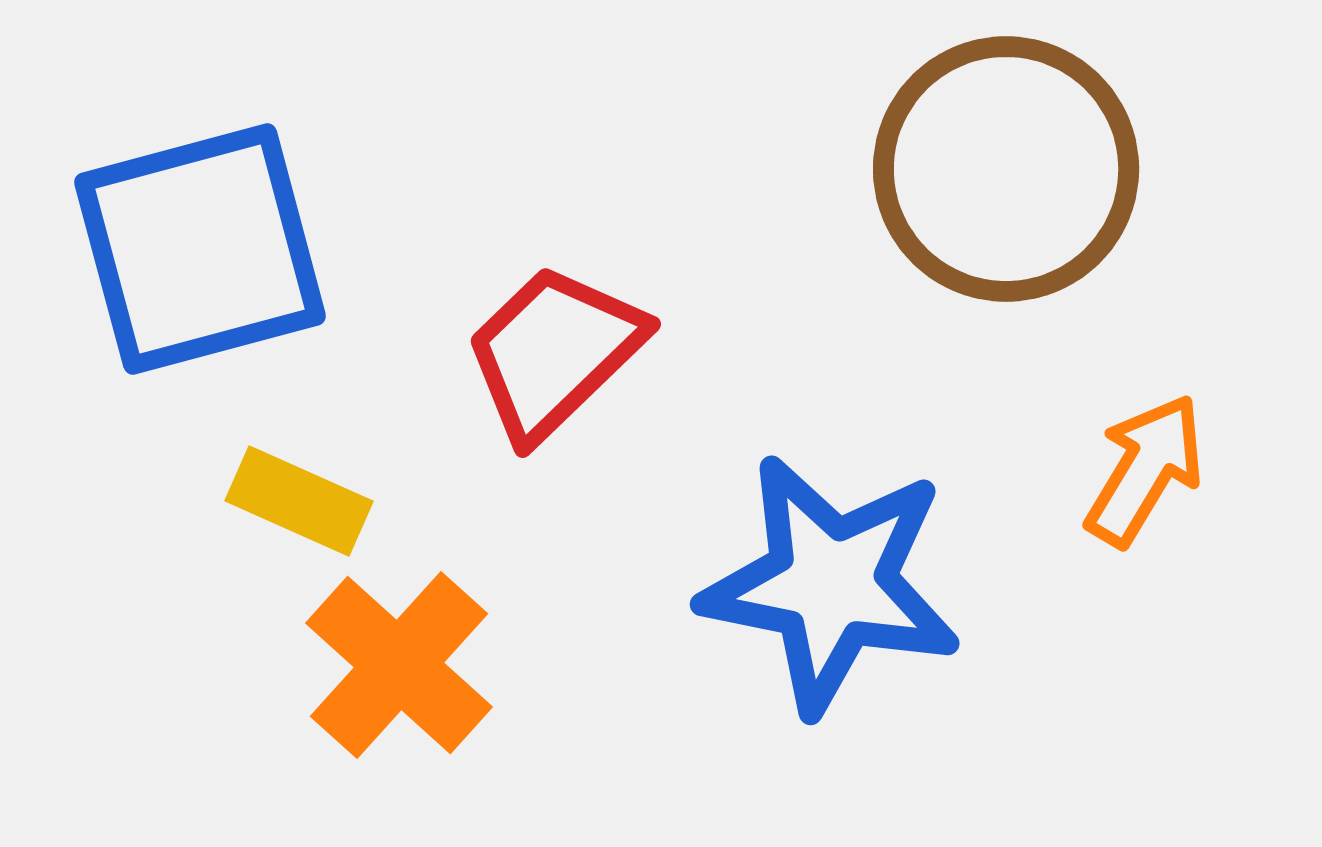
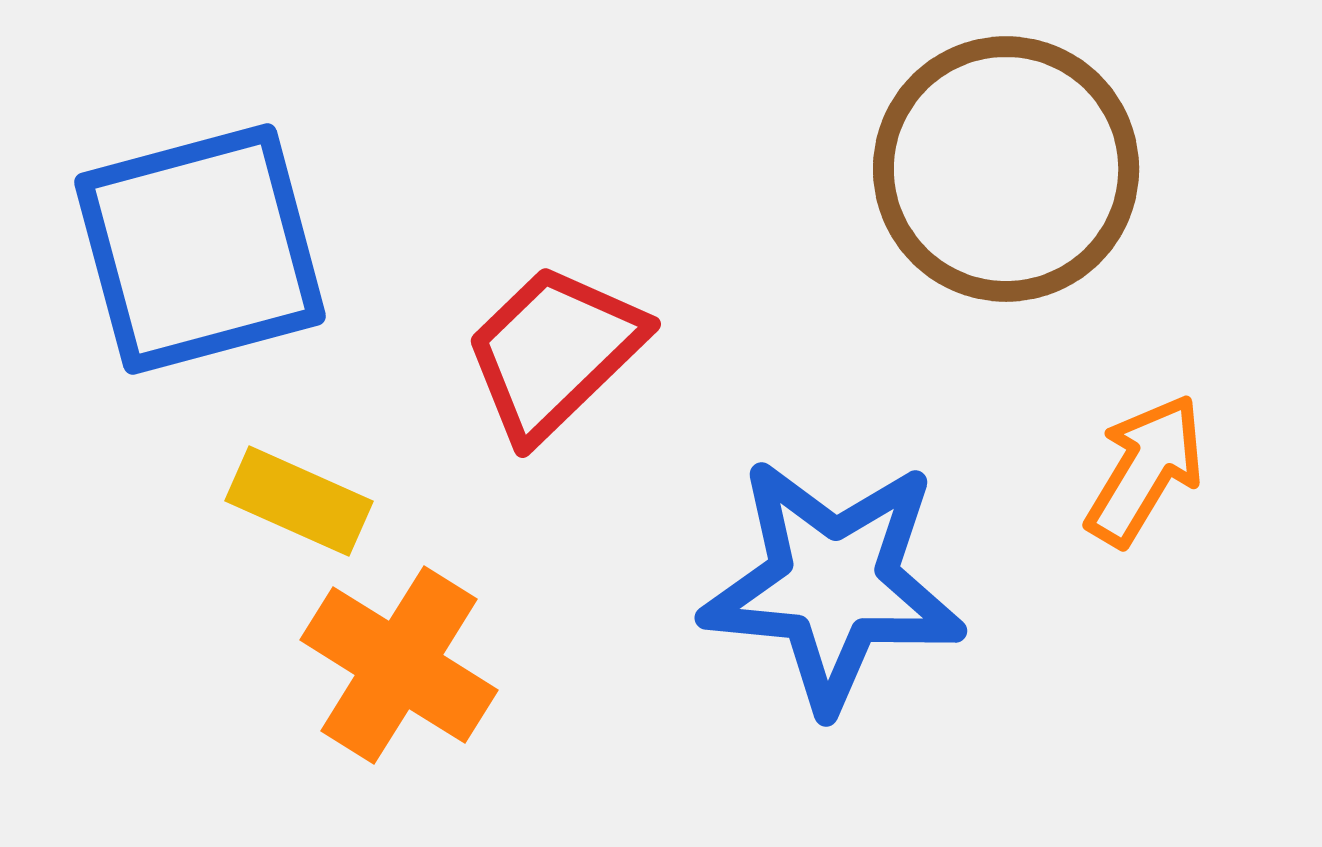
blue star: moved 2 px right; rotated 6 degrees counterclockwise
orange cross: rotated 10 degrees counterclockwise
